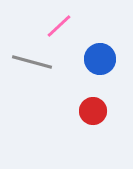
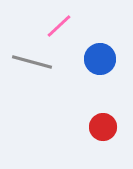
red circle: moved 10 px right, 16 px down
